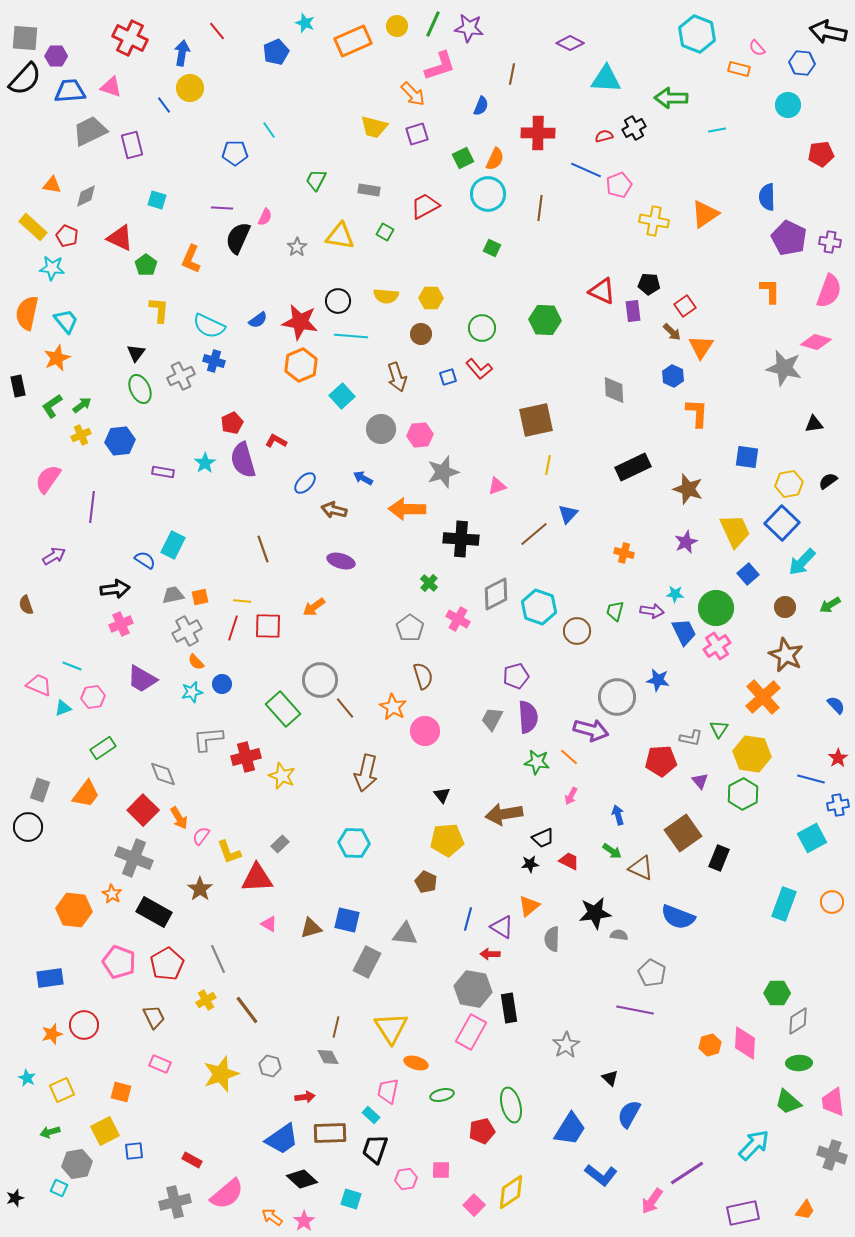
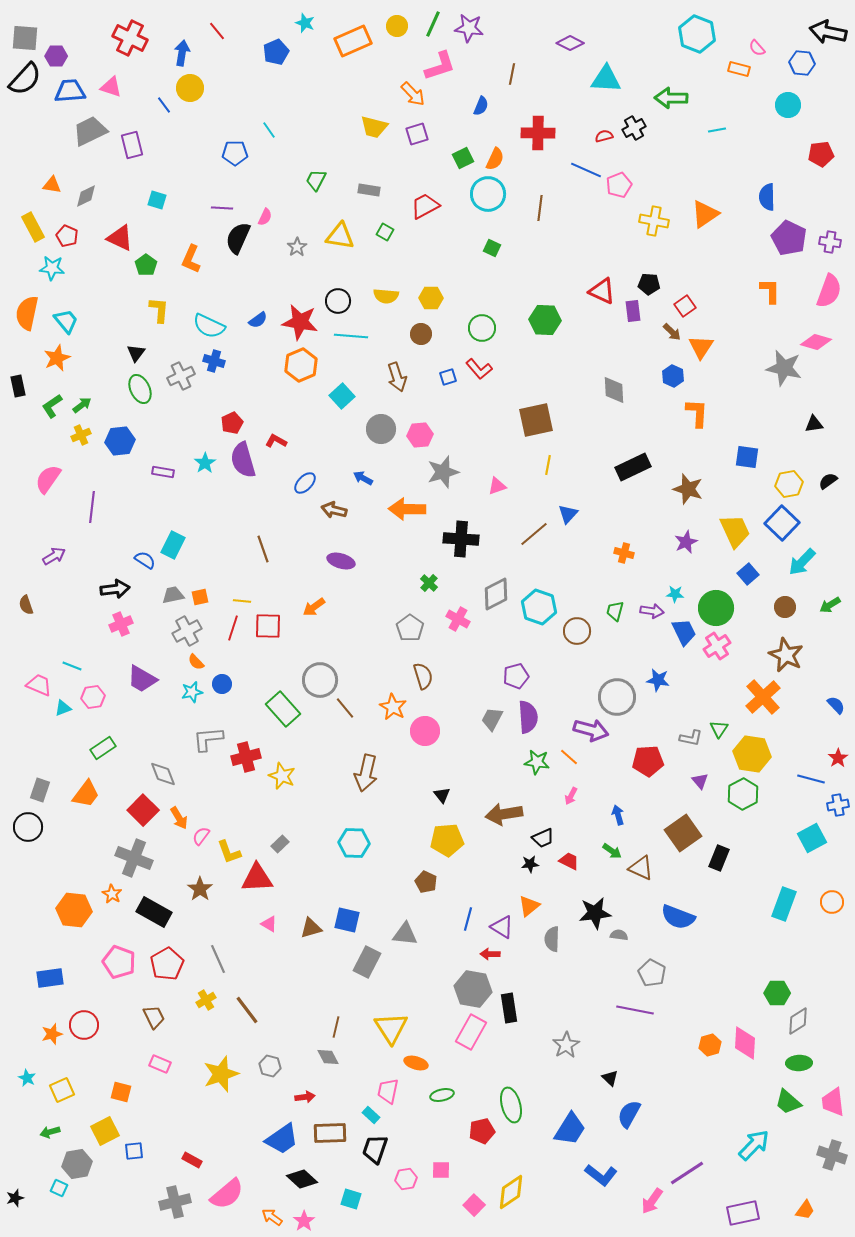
yellow rectangle at (33, 227): rotated 20 degrees clockwise
red pentagon at (661, 761): moved 13 px left
